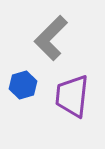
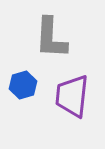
gray L-shape: rotated 42 degrees counterclockwise
